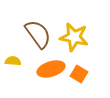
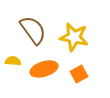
brown semicircle: moved 5 px left, 4 px up
orange ellipse: moved 7 px left
orange square: rotated 30 degrees clockwise
